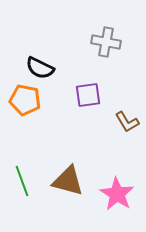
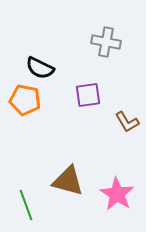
green line: moved 4 px right, 24 px down
